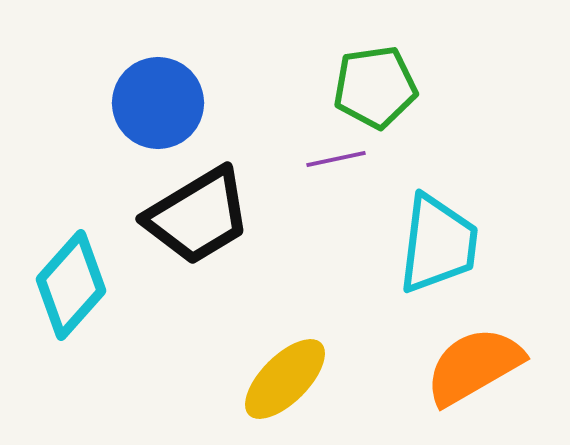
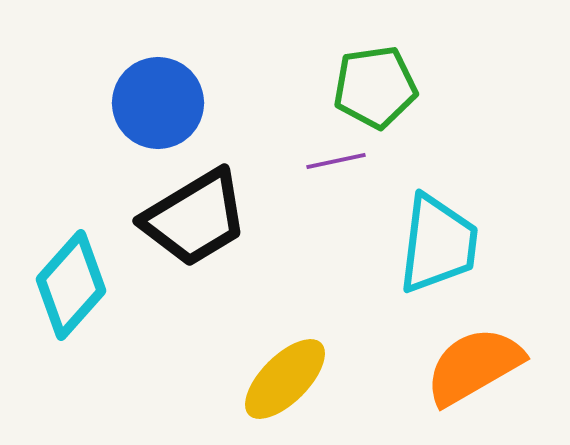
purple line: moved 2 px down
black trapezoid: moved 3 px left, 2 px down
